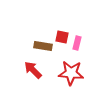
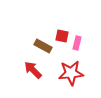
red square: moved 1 px up
brown rectangle: rotated 18 degrees clockwise
red star: rotated 10 degrees counterclockwise
